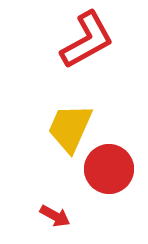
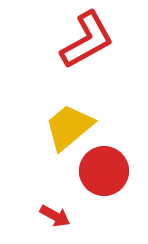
yellow trapezoid: moved 1 px left, 1 px up; rotated 26 degrees clockwise
red circle: moved 5 px left, 2 px down
